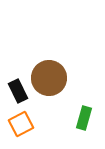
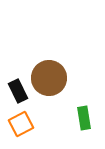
green rectangle: rotated 25 degrees counterclockwise
